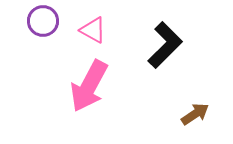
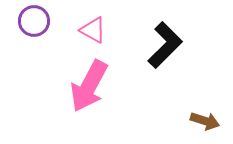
purple circle: moved 9 px left
brown arrow: moved 10 px right, 7 px down; rotated 52 degrees clockwise
